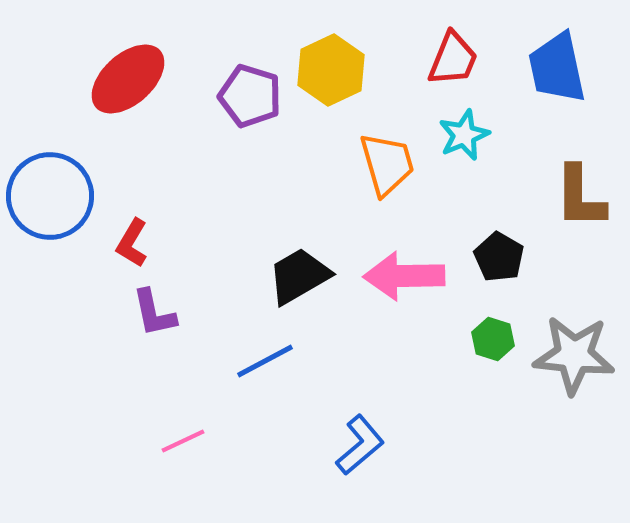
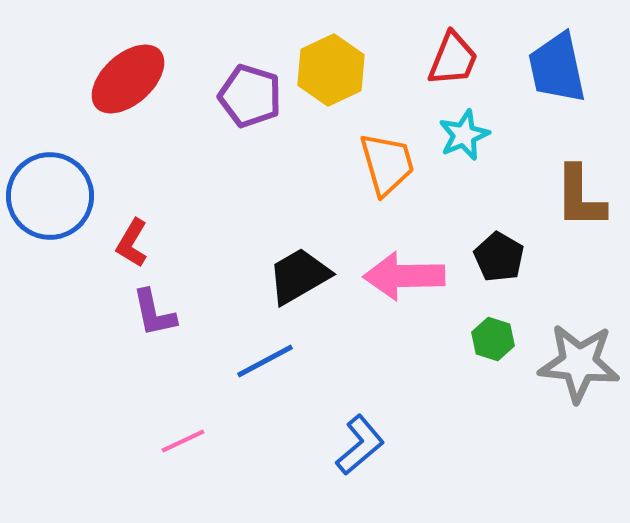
gray star: moved 5 px right, 8 px down
